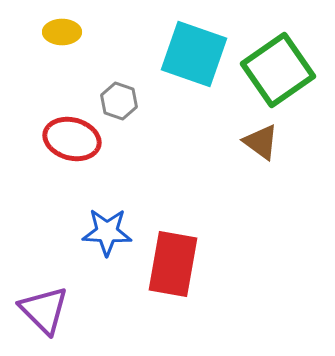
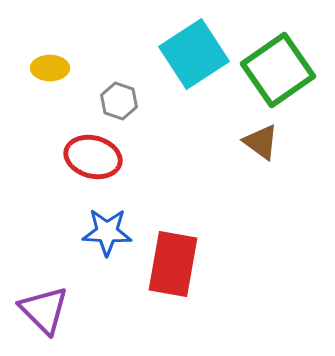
yellow ellipse: moved 12 px left, 36 px down
cyan square: rotated 38 degrees clockwise
red ellipse: moved 21 px right, 18 px down
